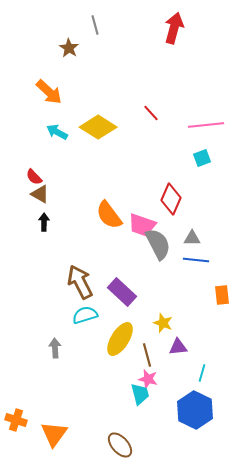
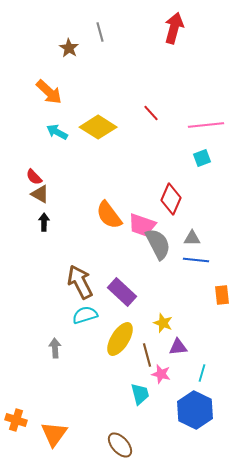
gray line: moved 5 px right, 7 px down
pink star: moved 13 px right, 5 px up
